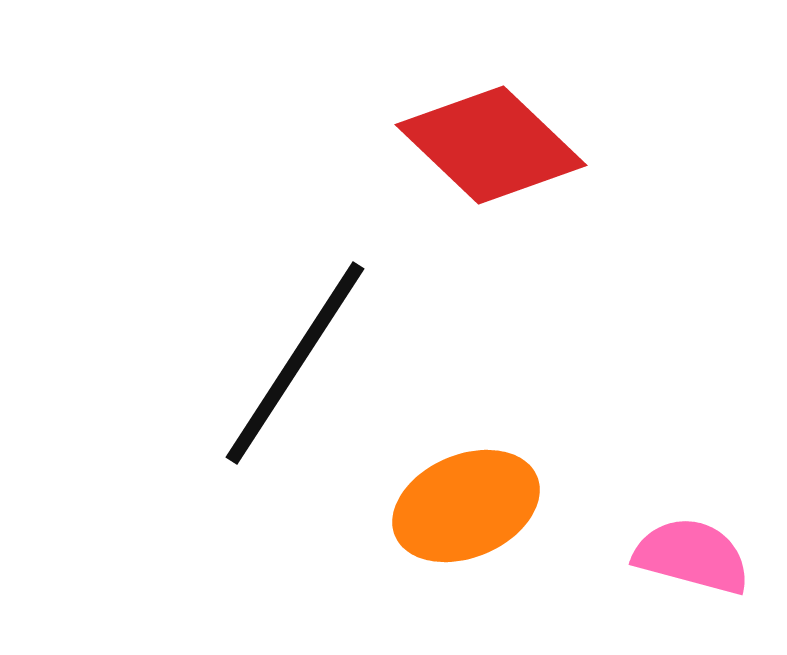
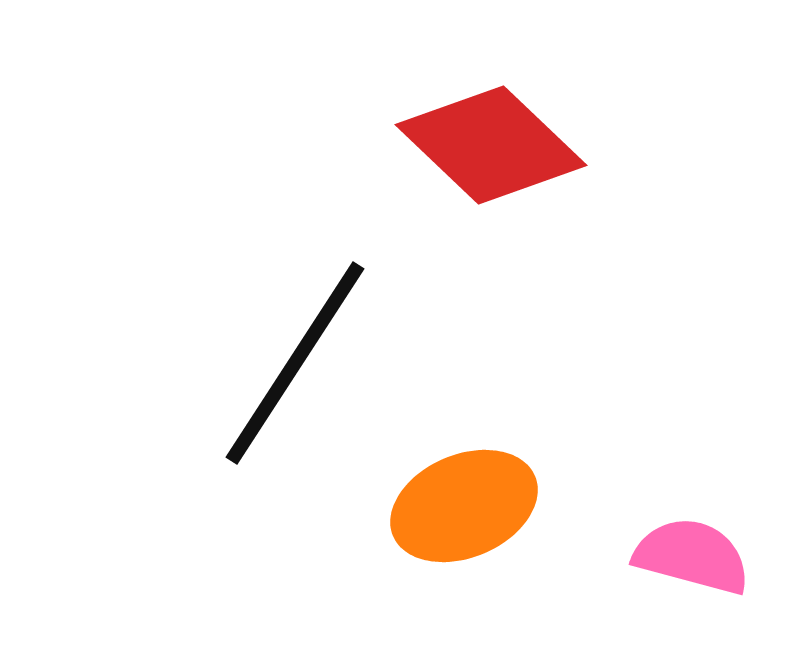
orange ellipse: moved 2 px left
